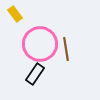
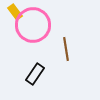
yellow rectangle: moved 2 px up
pink circle: moved 7 px left, 19 px up
